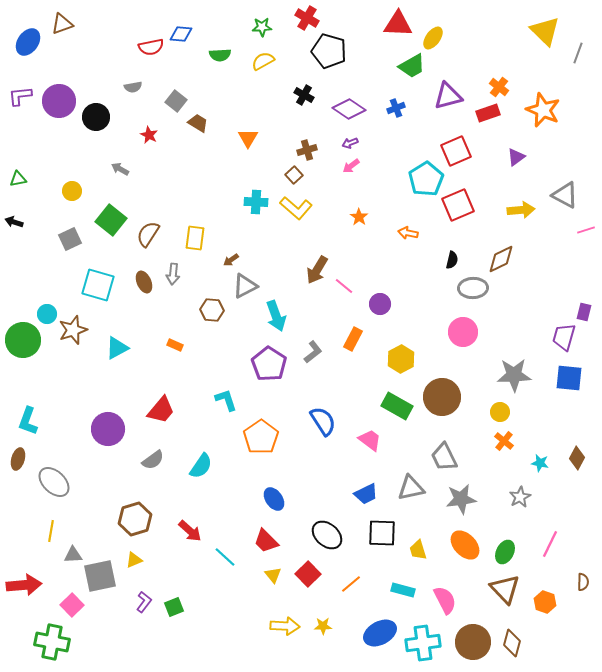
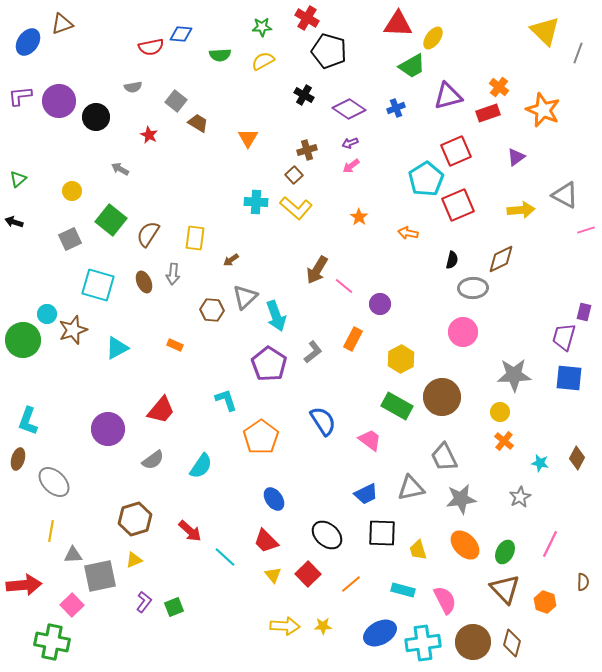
green triangle at (18, 179): rotated 30 degrees counterclockwise
gray triangle at (245, 286): moved 11 px down; rotated 16 degrees counterclockwise
